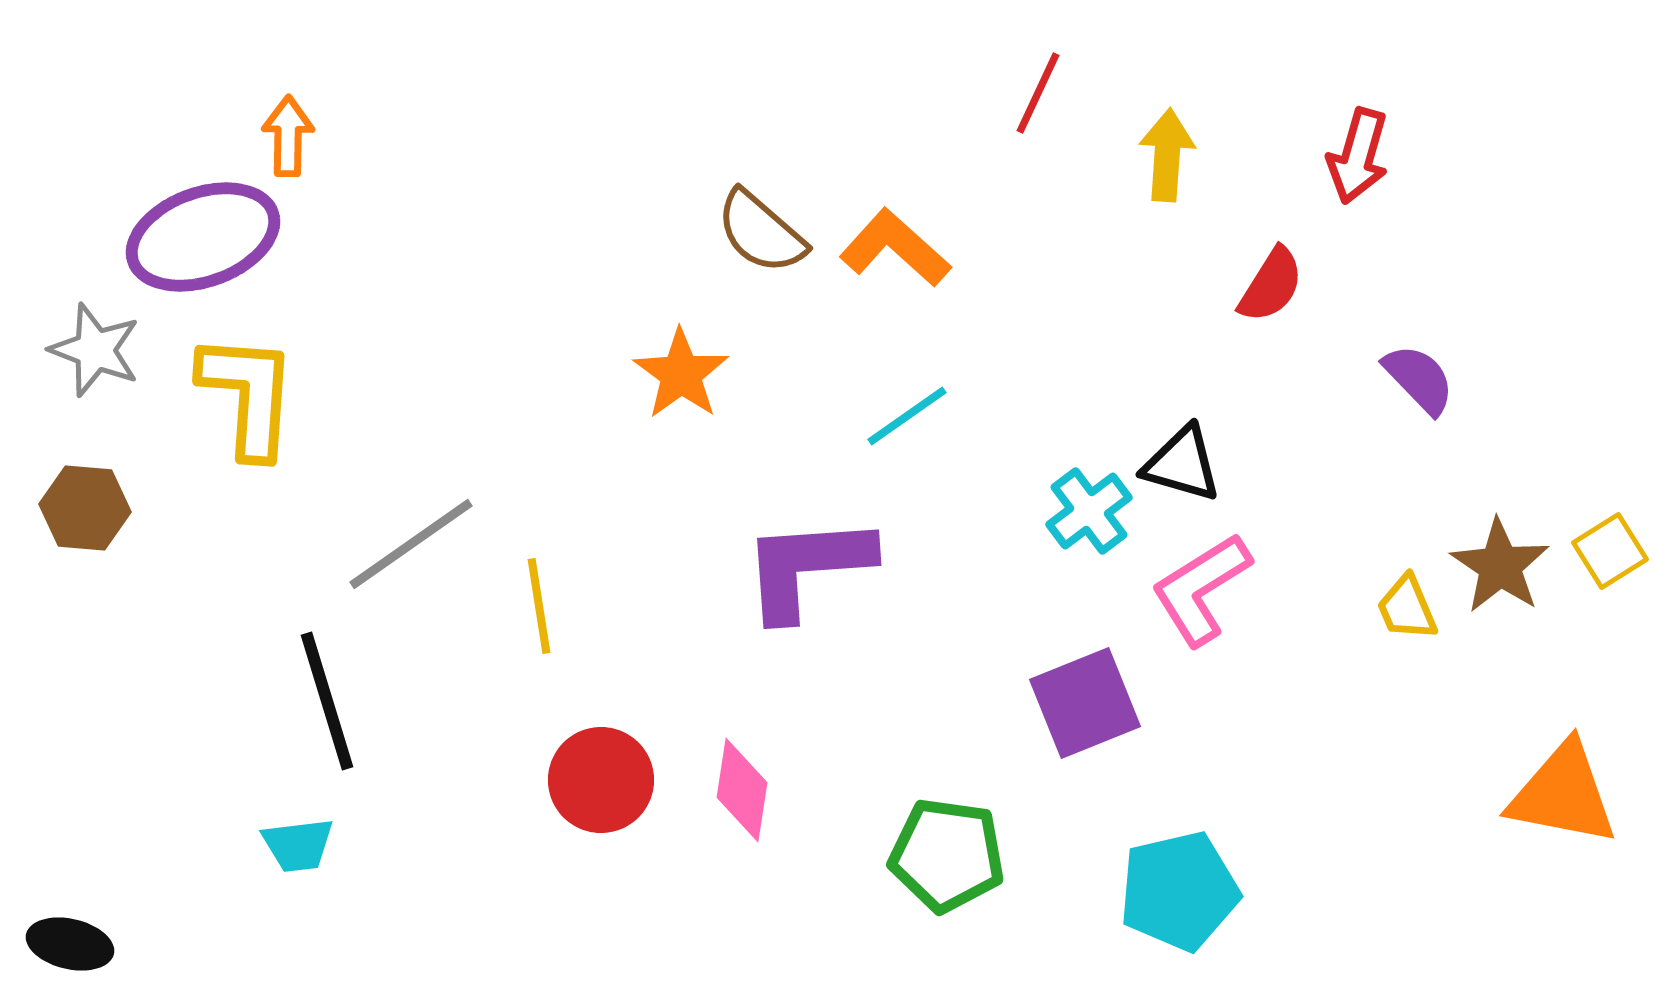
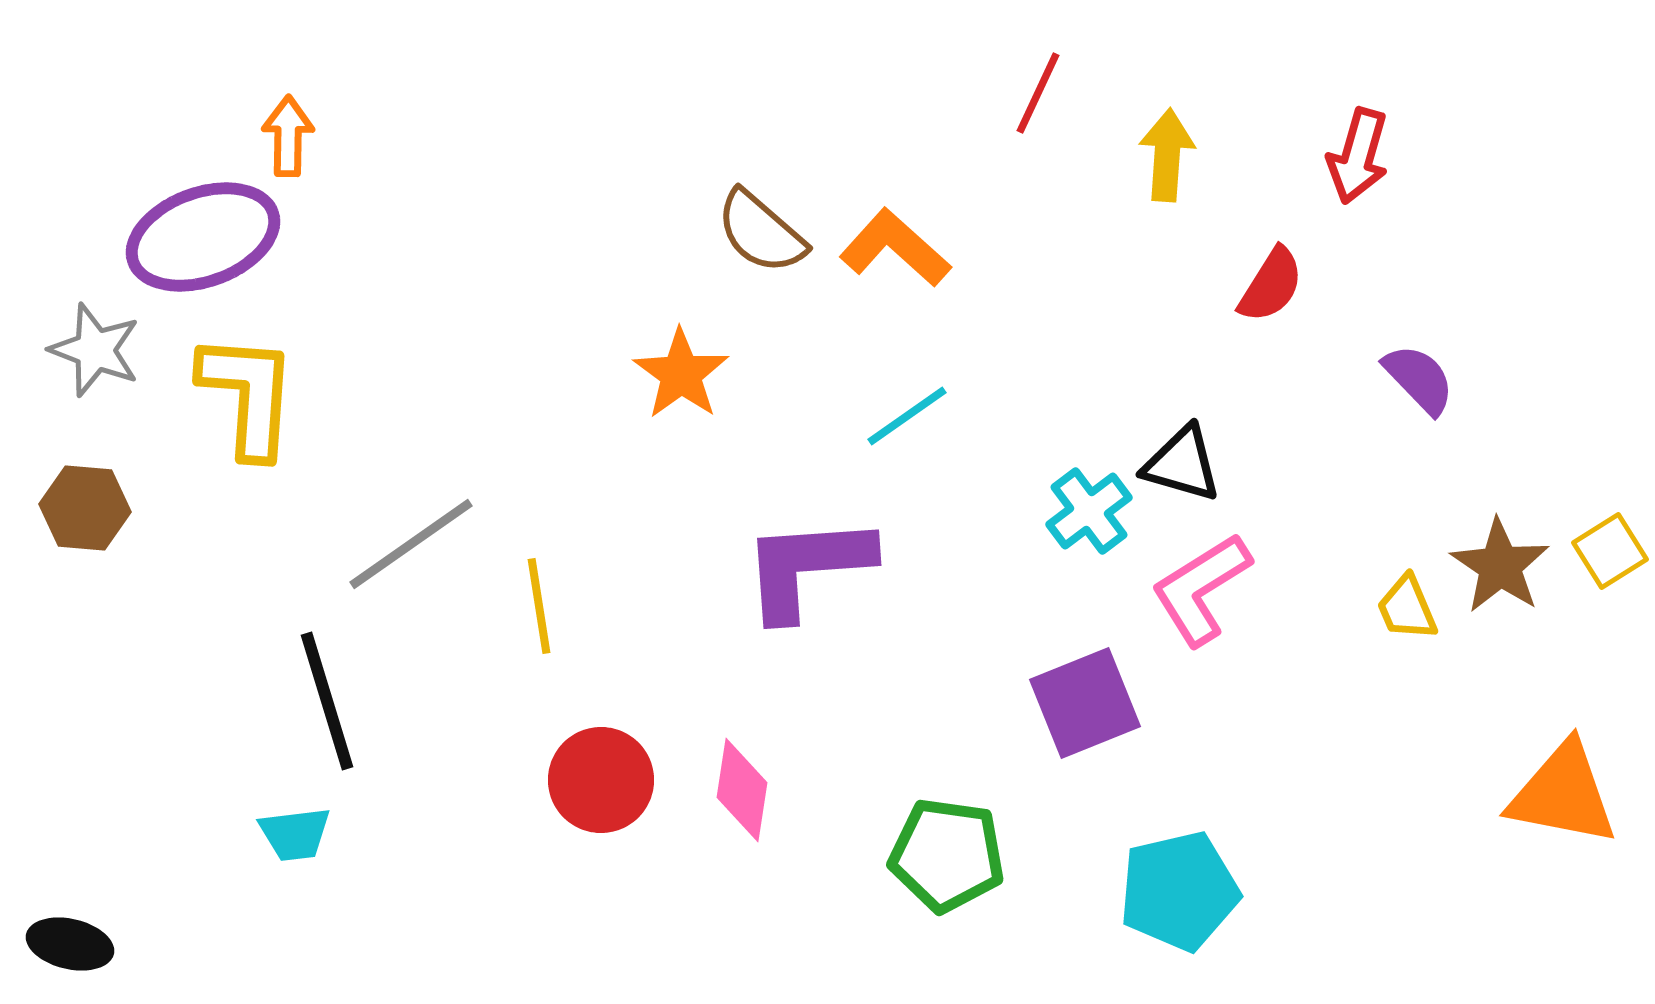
cyan trapezoid: moved 3 px left, 11 px up
